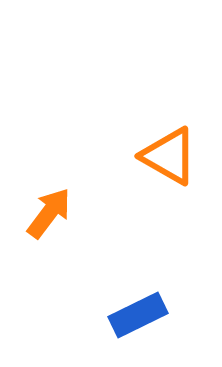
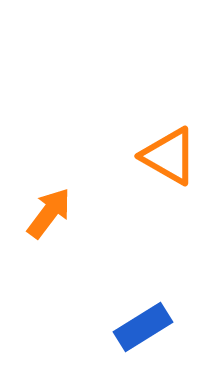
blue rectangle: moved 5 px right, 12 px down; rotated 6 degrees counterclockwise
